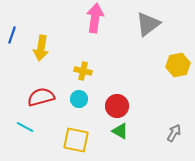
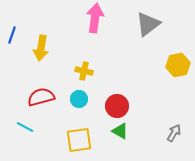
yellow cross: moved 1 px right
yellow square: moved 3 px right; rotated 20 degrees counterclockwise
